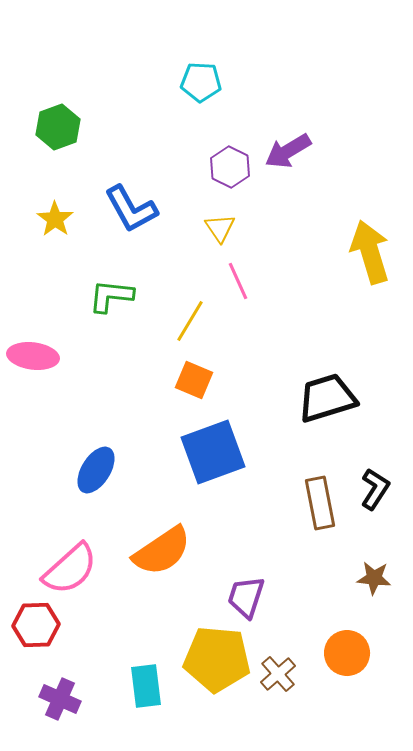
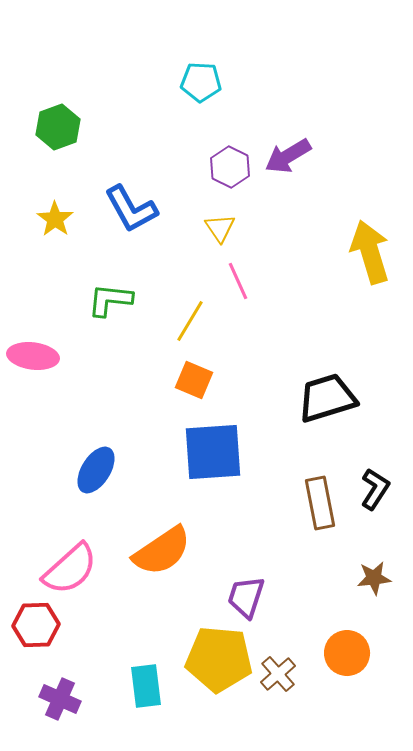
purple arrow: moved 5 px down
green L-shape: moved 1 px left, 4 px down
blue square: rotated 16 degrees clockwise
brown star: rotated 12 degrees counterclockwise
yellow pentagon: moved 2 px right
